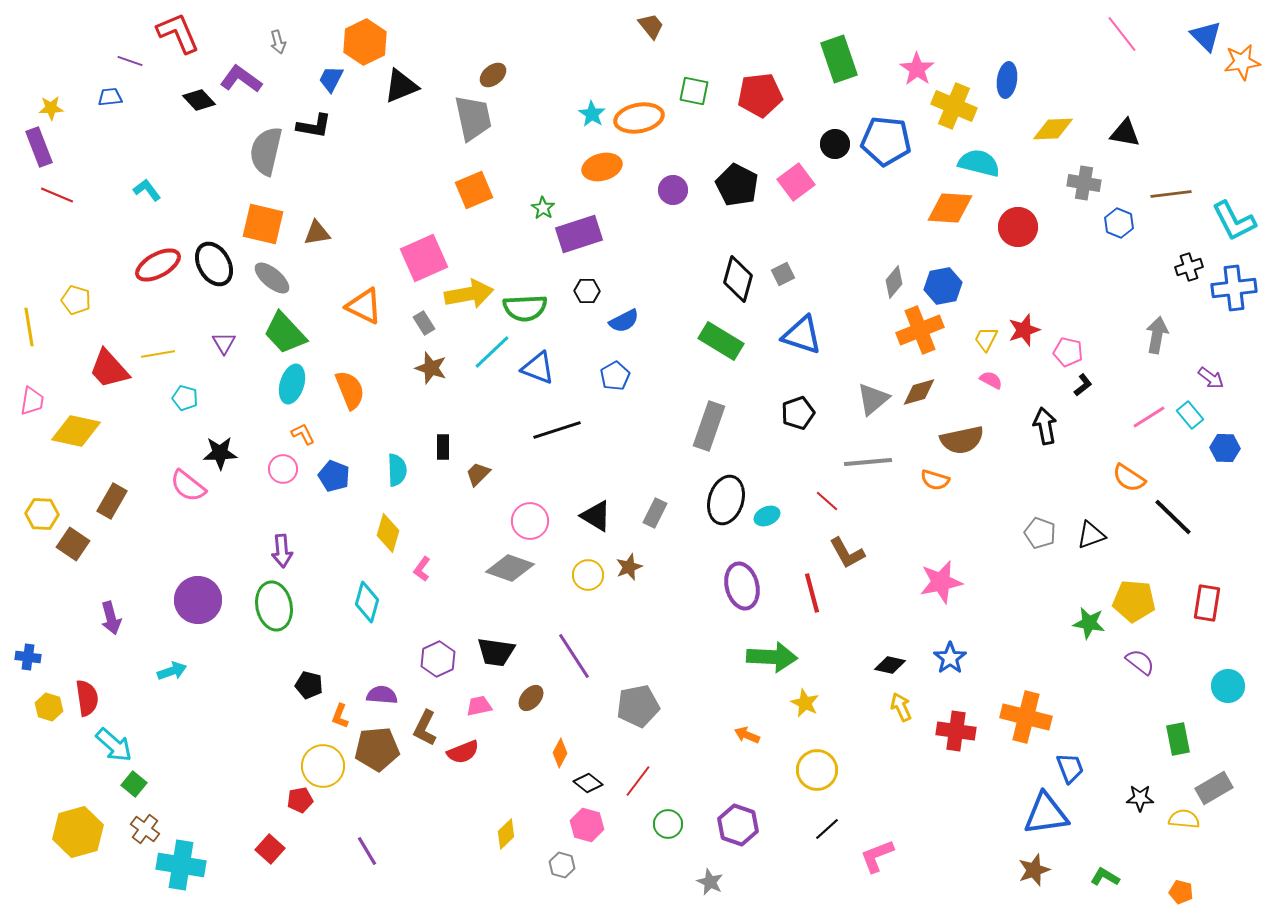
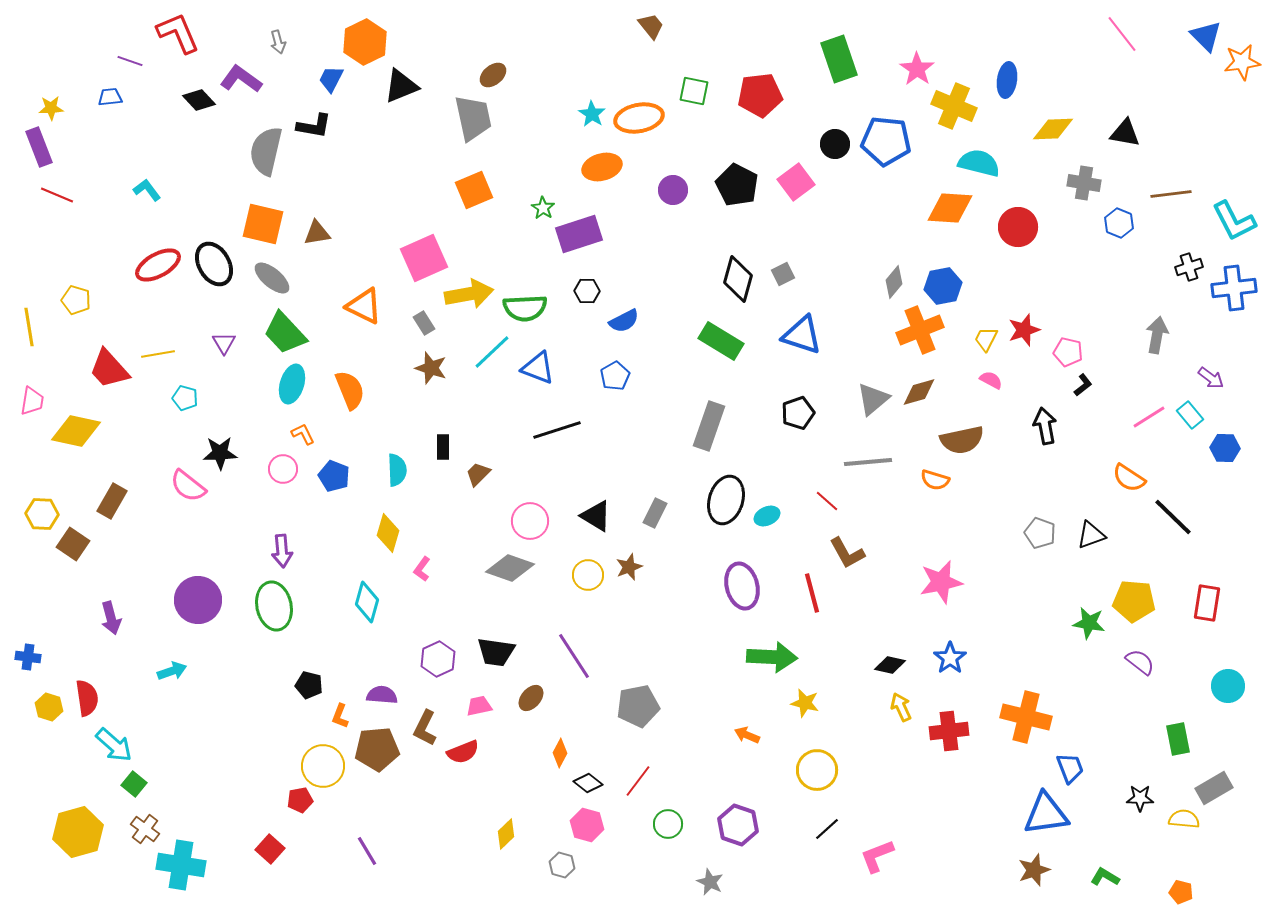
yellow star at (805, 703): rotated 12 degrees counterclockwise
red cross at (956, 731): moved 7 px left; rotated 15 degrees counterclockwise
